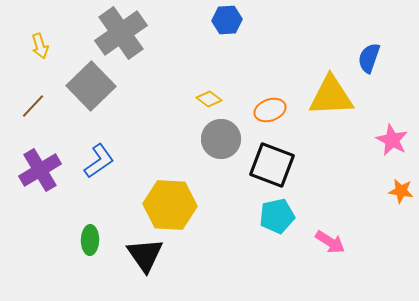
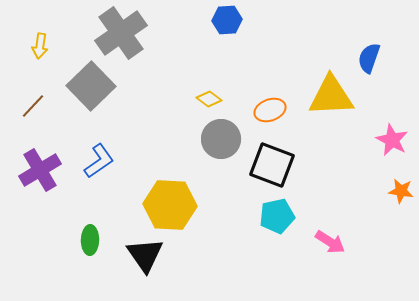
yellow arrow: rotated 25 degrees clockwise
